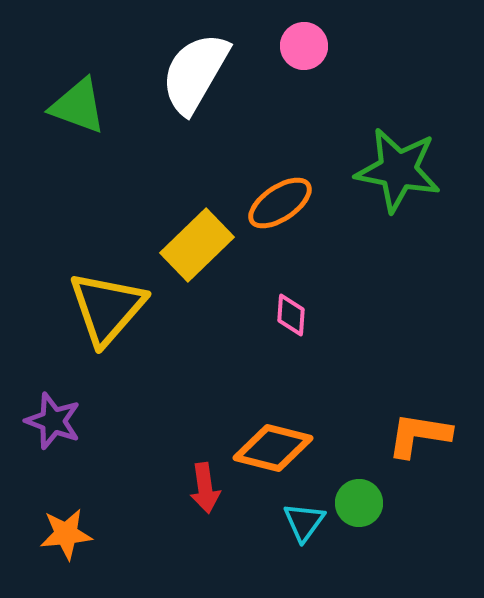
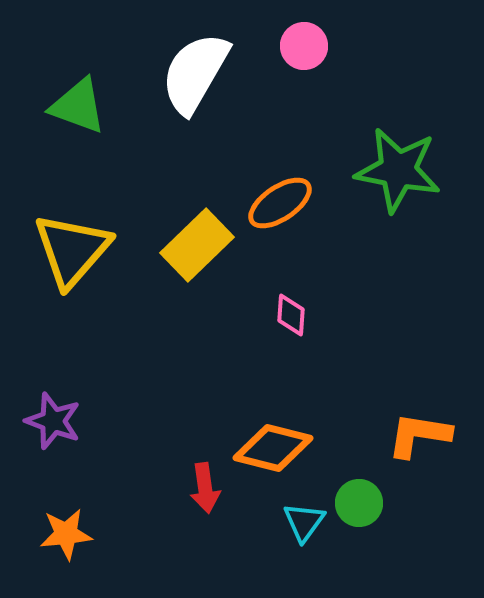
yellow triangle: moved 35 px left, 58 px up
